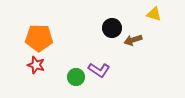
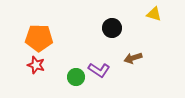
brown arrow: moved 18 px down
